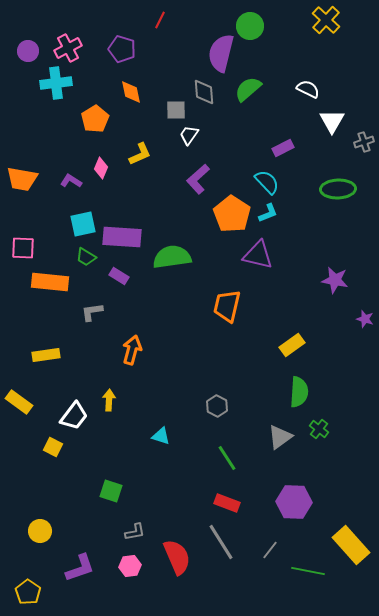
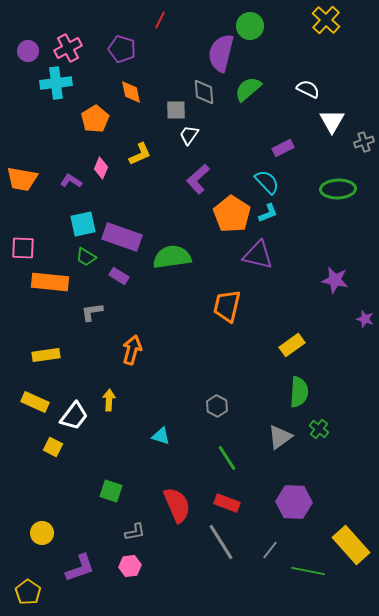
purple rectangle at (122, 237): rotated 15 degrees clockwise
yellow rectangle at (19, 402): moved 16 px right; rotated 12 degrees counterclockwise
yellow circle at (40, 531): moved 2 px right, 2 px down
red semicircle at (177, 557): moved 52 px up
